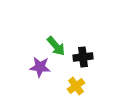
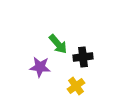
green arrow: moved 2 px right, 2 px up
